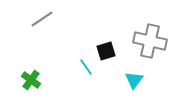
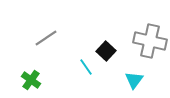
gray line: moved 4 px right, 19 px down
black square: rotated 30 degrees counterclockwise
